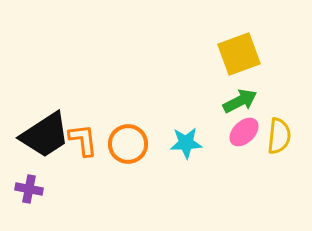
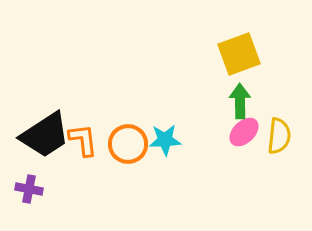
green arrow: rotated 64 degrees counterclockwise
cyan star: moved 21 px left, 3 px up
